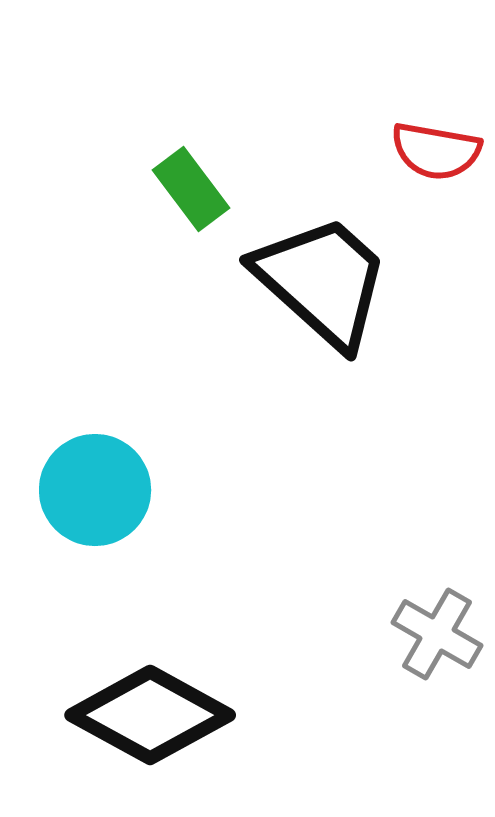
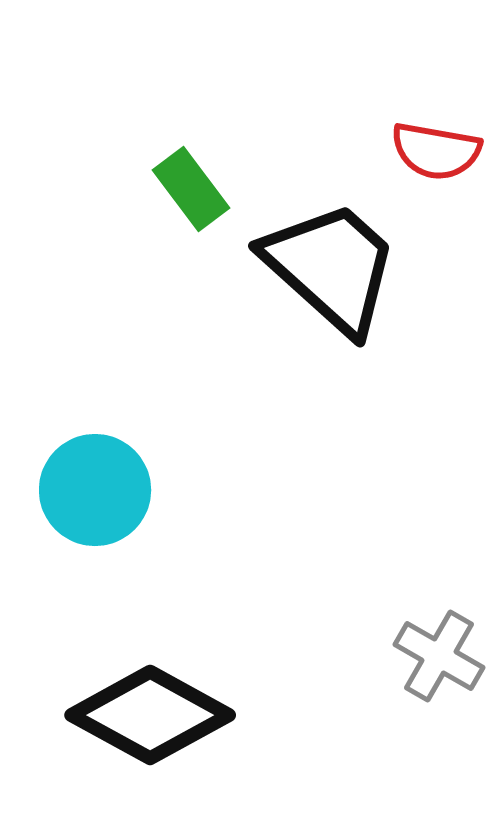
black trapezoid: moved 9 px right, 14 px up
gray cross: moved 2 px right, 22 px down
